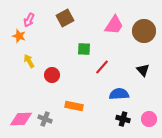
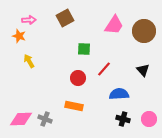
pink arrow: rotated 120 degrees counterclockwise
red line: moved 2 px right, 2 px down
red circle: moved 26 px right, 3 px down
